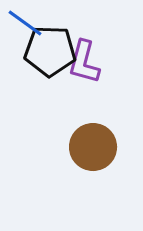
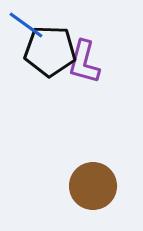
blue line: moved 1 px right, 2 px down
brown circle: moved 39 px down
